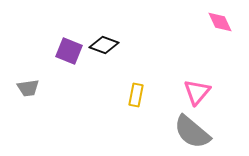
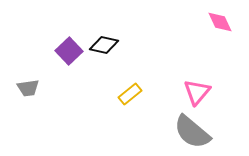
black diamond: rotated 8 degrees counterclockwise
purple square: rotated 24 degrees clockwise
yellow rectangle: moved 6 px left, 1 px up; rotated 40 degrees clockwise
